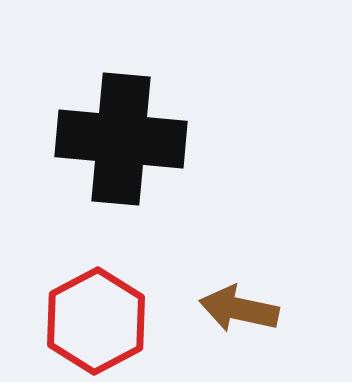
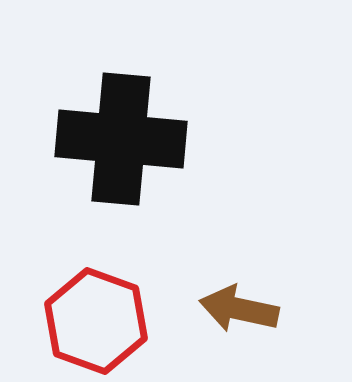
red hexagon: rotated 12 degrees counterclockwise
